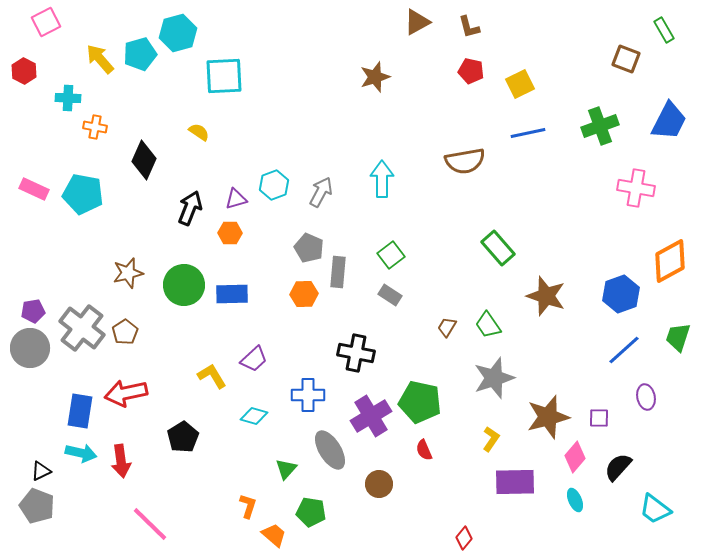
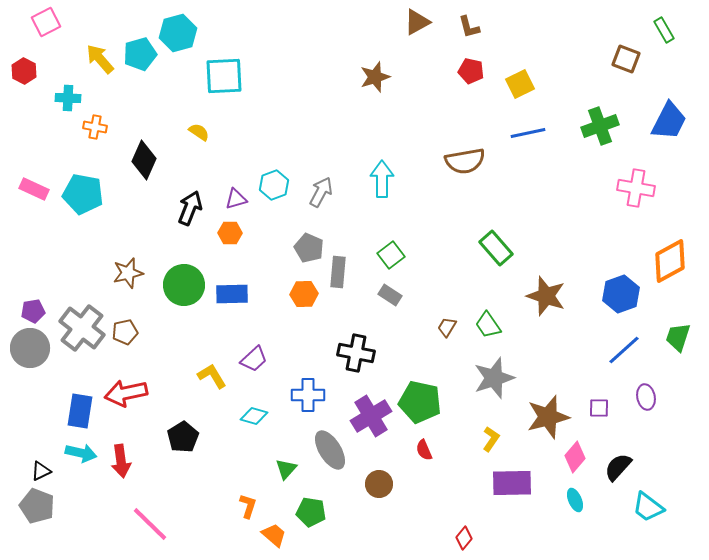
green rectangle at (498, 248): moved 2 px left
brown pentagon at (125, 332): rotated 20 degrees clockwise
purple square at (599, 418): moved 10 px up
purple rectangle at (515, 482): moved 3 px left, 1 px down
cyan trapezoid at (655, 509): moved 7 px left, 2 px up
